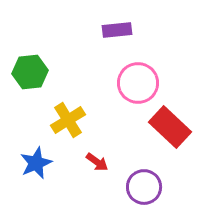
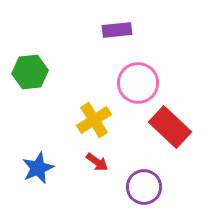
yellow cross: moved 26 px right
blue star: moved 2 px right, 5 px down
